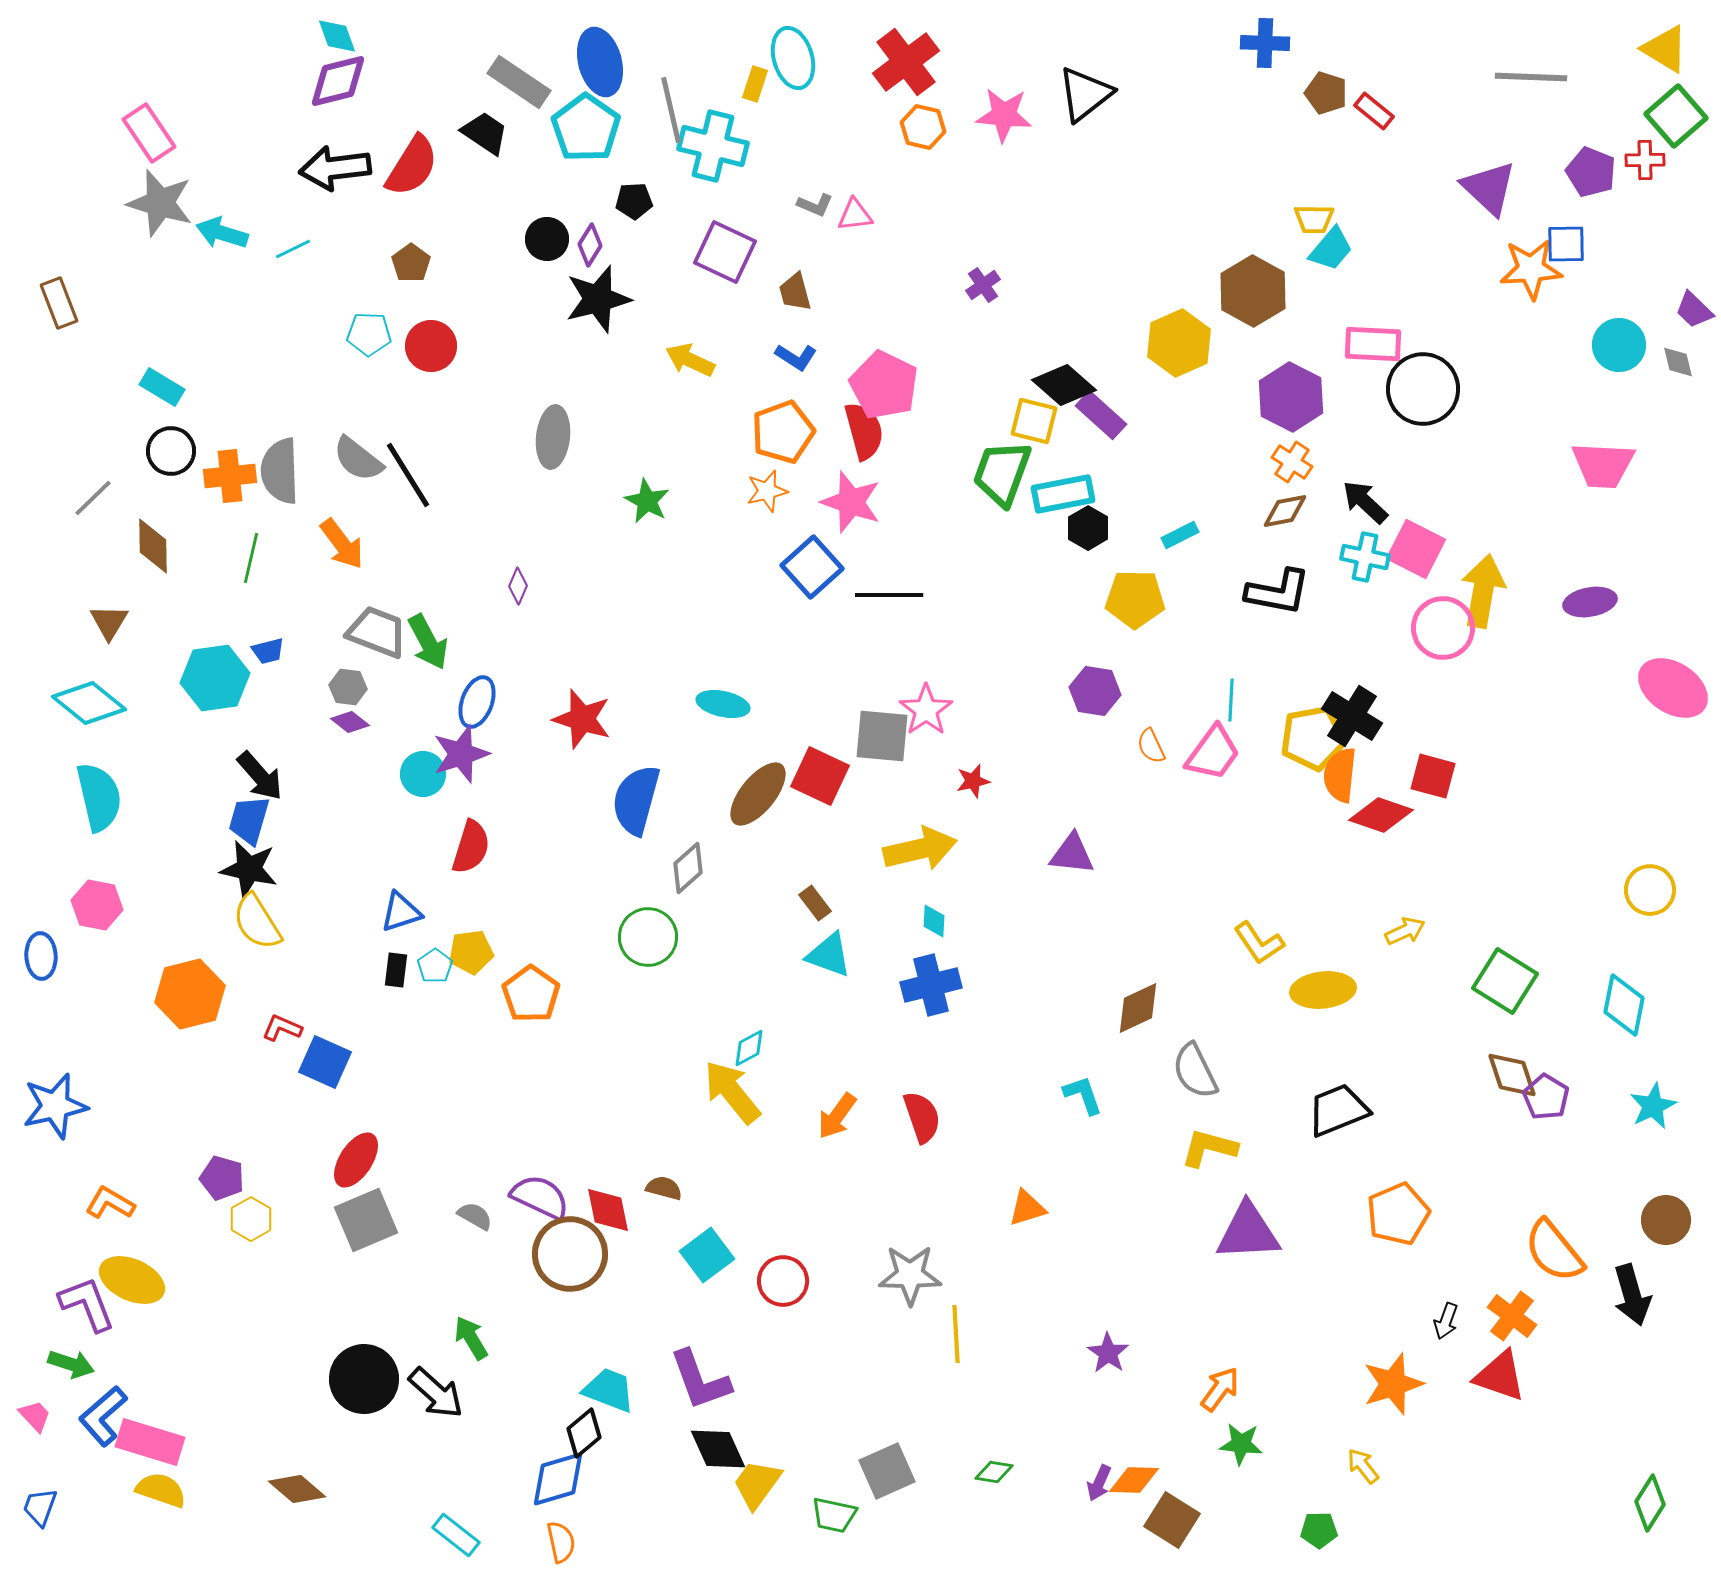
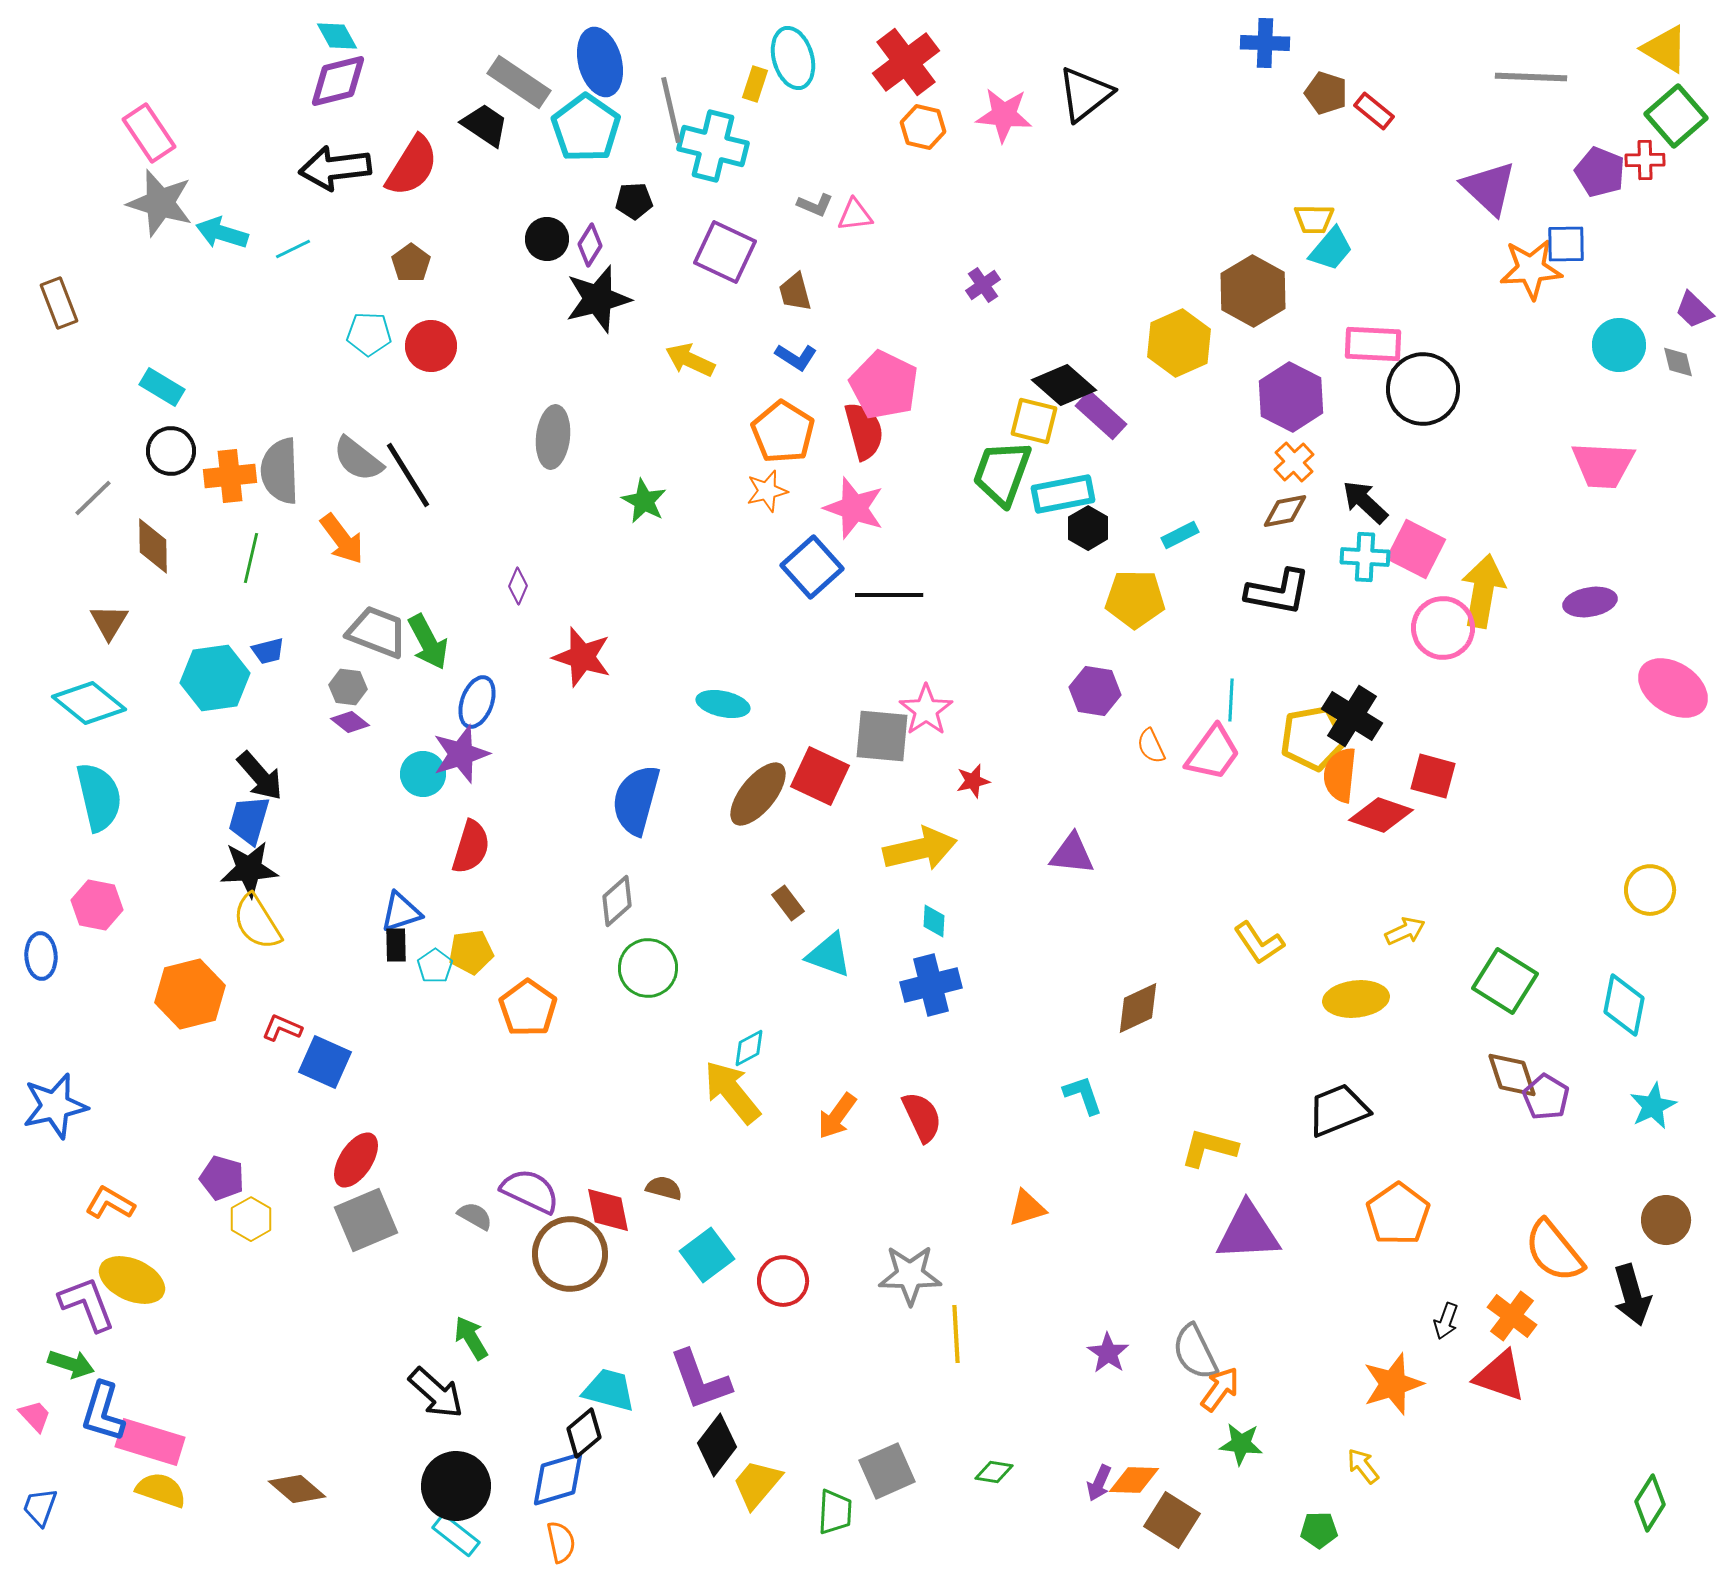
cyan diamond at (337, 36): rotated 9 degrees counterclockwise
black trapezoid at (485, 133): moved 8 px up
purple pentagon at (1591, 172): moved 9 px right
orange pentagon at (783, 432): rotated 20 degrees counterclockwise
orange cross at (1292, 462): moved 2 px right; rotated 15 degrees clockwise
green star at (647, 501): moved 3 px left
pink star at (851, 502): moved 3 px right, 6 px down
orange arrow at (342, 544): moved 5 px up
cyan cross at (1365, 557): rotated 9 degrees counterclockwise
red star at (582, 719): moved 62 px up
gray diamond at (688, 868): moved 71 px left, 33 px down
black star at (249, 869): rotated 16 degrees counterclockwise
brown rectangle at (815, 903): moved 27 px left
green circle at (648, 937): moved 31 px down
black rectangle at (396, 970): moved 25 px up; rotated 8 degrees counterclockwise
yellow ellipse at (1323, 990): moved 33 px right, 9 px down
orange pentagon at (531, 994): moved 3 px left, 14 px down
gray semicircle at (1195, 1071): moved 281 px down
red semicircle at (922, 1117): rotated 6 degrees counterclockwise
purple semicircle at (540, 1197): moved 10 px left, 6 px up
orange pentagon at (1398, 1214): rotated 12 degrees counterclockwise
black circle at (364, 1379): moved 92 px right, 107 px down
cyan trapezoid at (609, 1390): rotated 6 degrees counterclockwise
blue L-shape at (103, 1416): moved 4 px up; rotated 32 degrees counterclockwise
black diamond at (718, 1449): moved 1 px left, 4 px up; rotated 62 degrees clockwise
yellow trapezoid at (757, 1484): rotated 4 degrees clockwise
green trapezoid at (834, 1515): moved 1 px right, 3 px up; rotated 99 degrees counterclockwise
